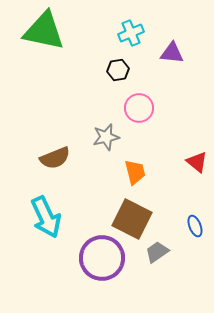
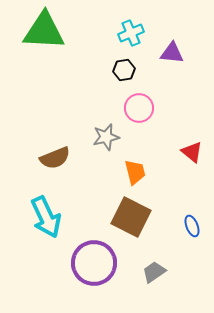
green triangle: rotated 9 degrees counterclockwise
black hexagon: moved 6 px right
red triangle: moved 5 px left, 10 px up
brown square: moved 1 px left, 2 px up
blue ellipse: moved 3 px left
gray trapezoid: moved 3 px left, 20 px down
purple circle: moved 8 px left, 5 px down
